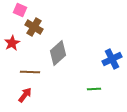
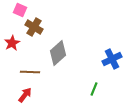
green line: rotated 64 degrees counterclockwise
